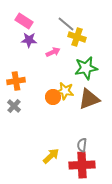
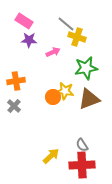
gray semicircle: rotated 40 degrees counterclockwise
